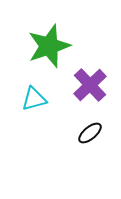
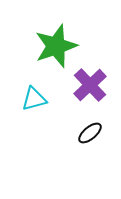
green star: moved 7 px right
